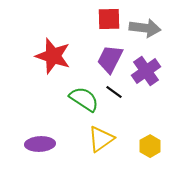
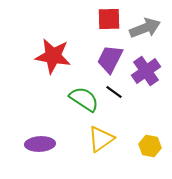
gray arrow: rotated 28 degrees counterclockwise
red star: rotated 9 degrees counterclockwise
yellow hexagon: rotated 20 degrees counterclockwise
